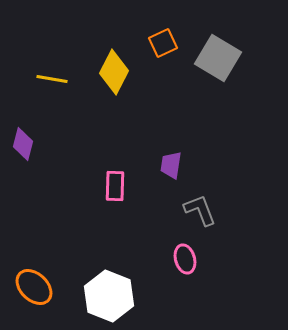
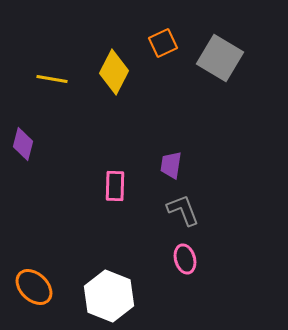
gray square: moved 2 px right
gray L-shape: moved 17 px left
